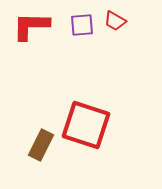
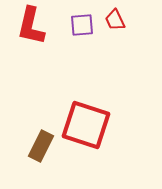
red trapezoid: moved 1 px up; rotated 35 degrees clockwise
red L-shape: rotated 78 degrees counterclockwise
brown rectangle: moved 1 px down
